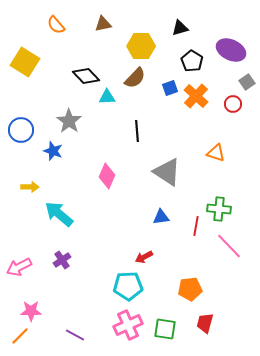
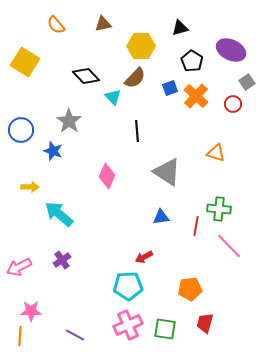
cyan triangle: moved 6 px right; rotated 48 degrees clockwise
orange line: rotated 42 degrees counterclockwise
